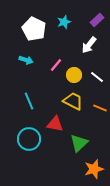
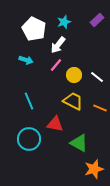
white arrow: moved 31 px left
green triangle: rotated 48 degrees counterclockwise
